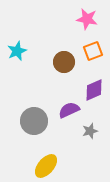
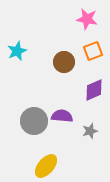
purple semicircle: moved 7 px left, 6 px down; rotated 30 degrees clockwise
